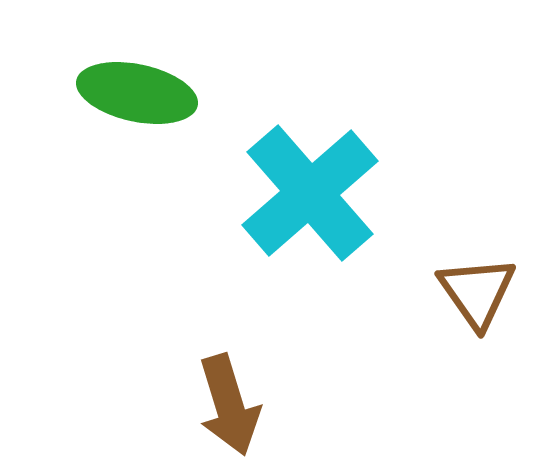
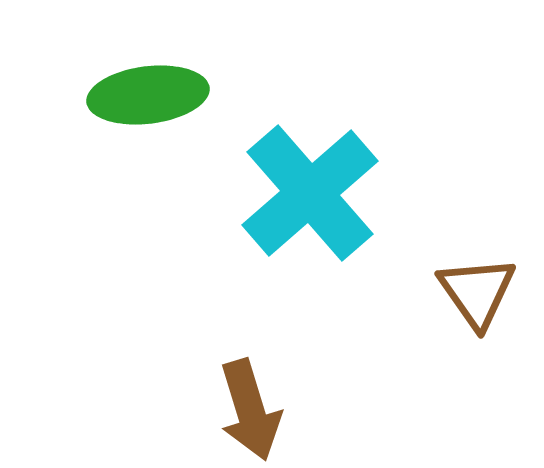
green ellipse: moved 11 px right, 2 px down; rotated 19 degrees counterclockwise
brown arrow: moved 21 px right, 5 px down
